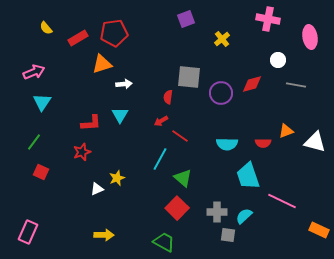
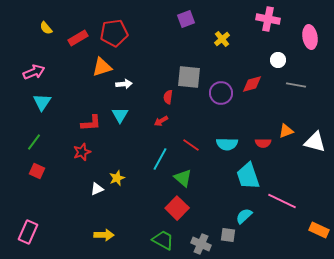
orange triangle at (102, 64): moved 3 px down
red line at (180, 136): moved 11 px right, 9 px down
red square at (41, 172): moved 4 px left, 1 px up
gray cross at (217, 212): moved 16 px left, 32 px down; rotated 24 degrees clockwise
green trapezoid at (164, 242): moved 1 px left, 2 px up
